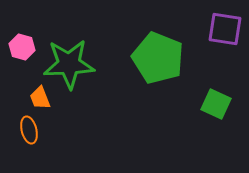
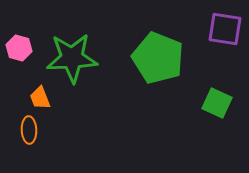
pink hexagon: moved 3 px left, 1 px down
green star: moved 3 px right, 6 px up
green square: moved 1 px right, 1 px up
orange ellipse: rotated 12 degrees clockwise
